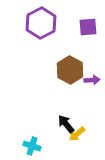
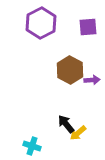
yellow arrow: moved 1 px right, 1 px up
